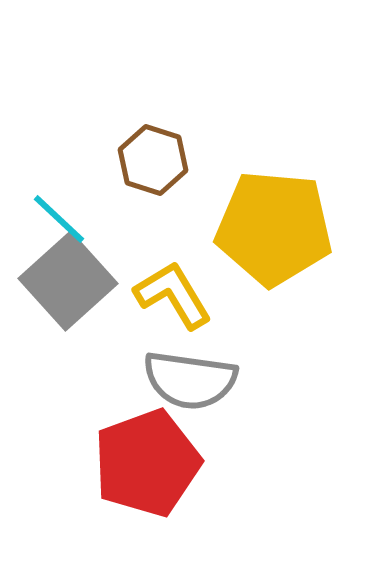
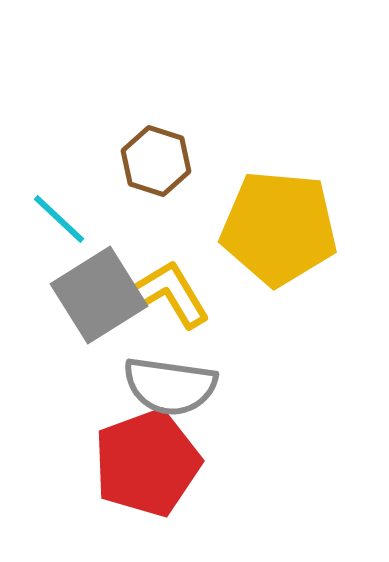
brown hexagon: moved 3 px right, 1 px down
yellow pentagon: moved 5 px right
gray square: moved 31 px right, 14 px down; rotated 10 degrees clockwise
yellow L-shape: moved 2 px left, 1 px up
gray semicircle: moved 20 px left, 6 px down
